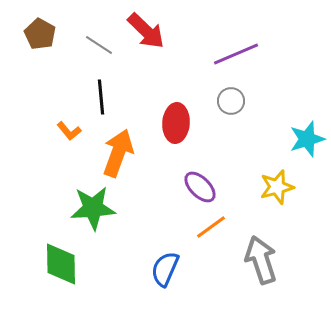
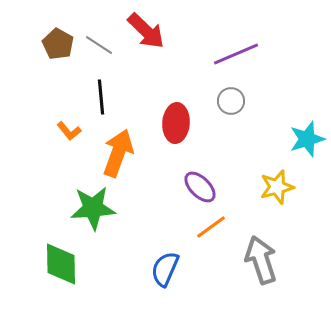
brown pentagon: moved 18 px right, 10 px down
